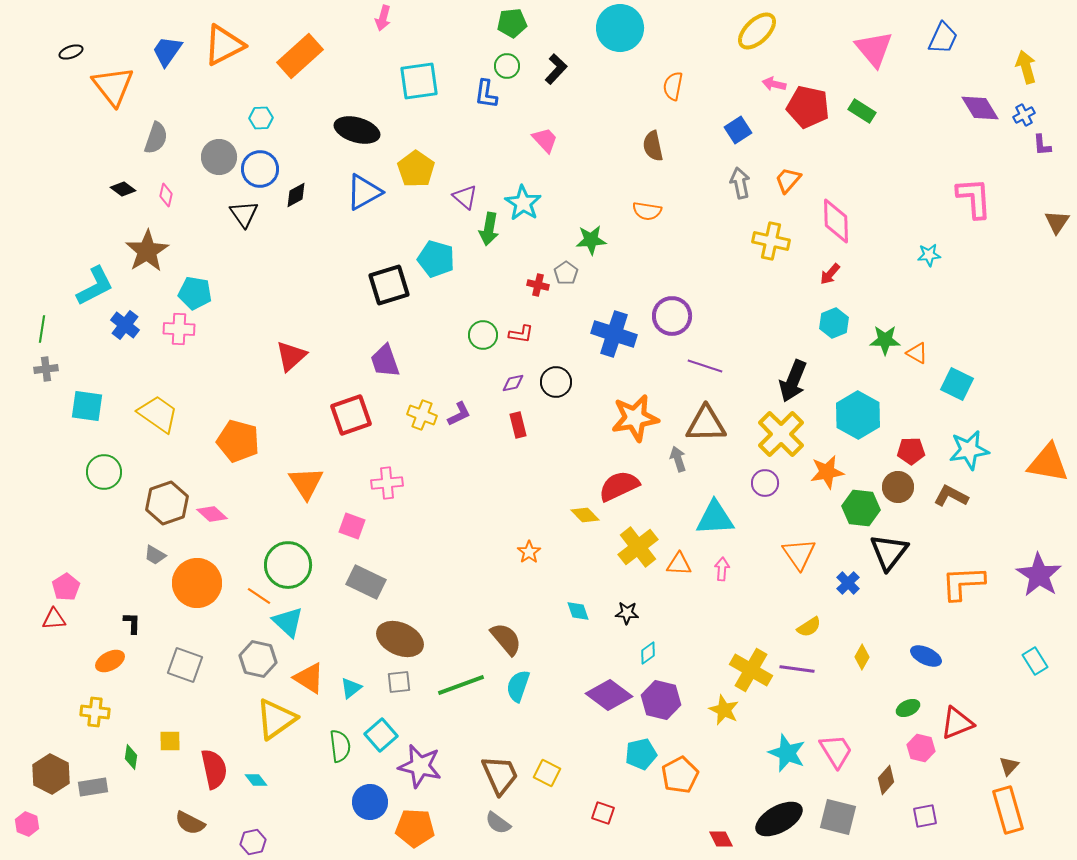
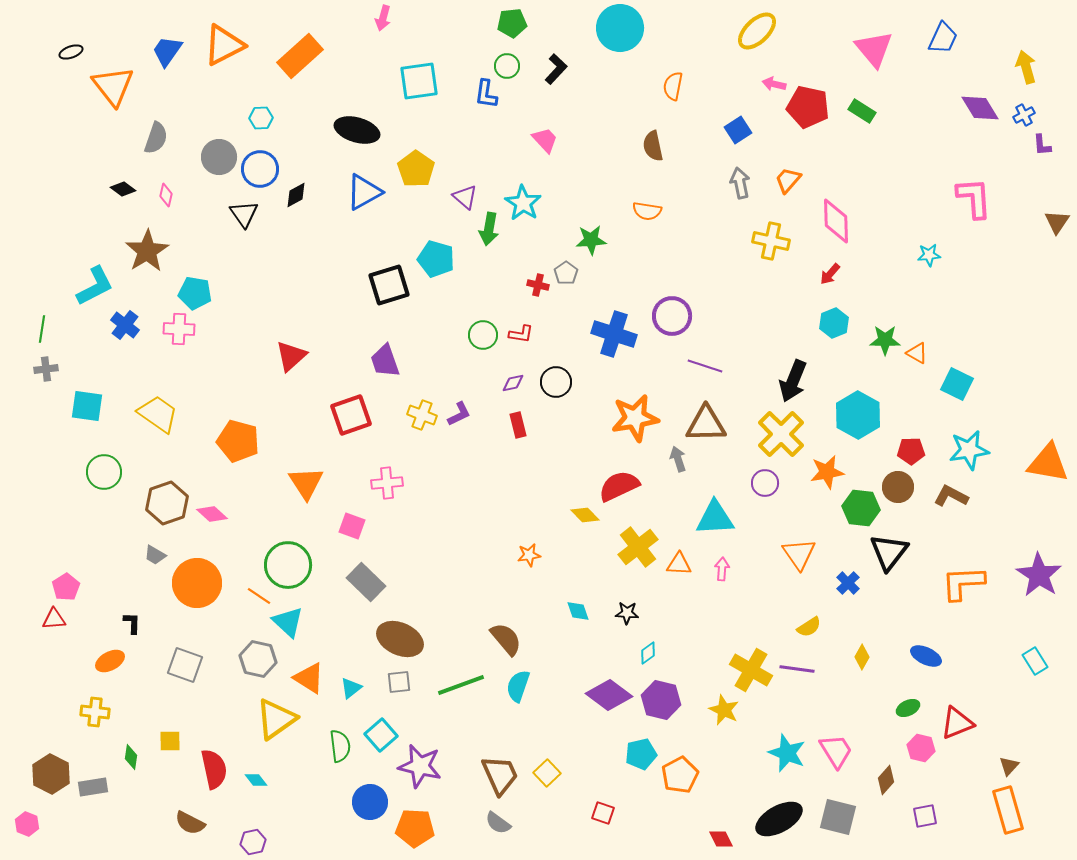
orange star at (529, 552): moved 3 px down; rotated 25 degrees clockwise
gray rectangle at (366, 582): rotated 18 degrees clockwise
yellow square at (547, 773): rotated 20 degrees clockwise
